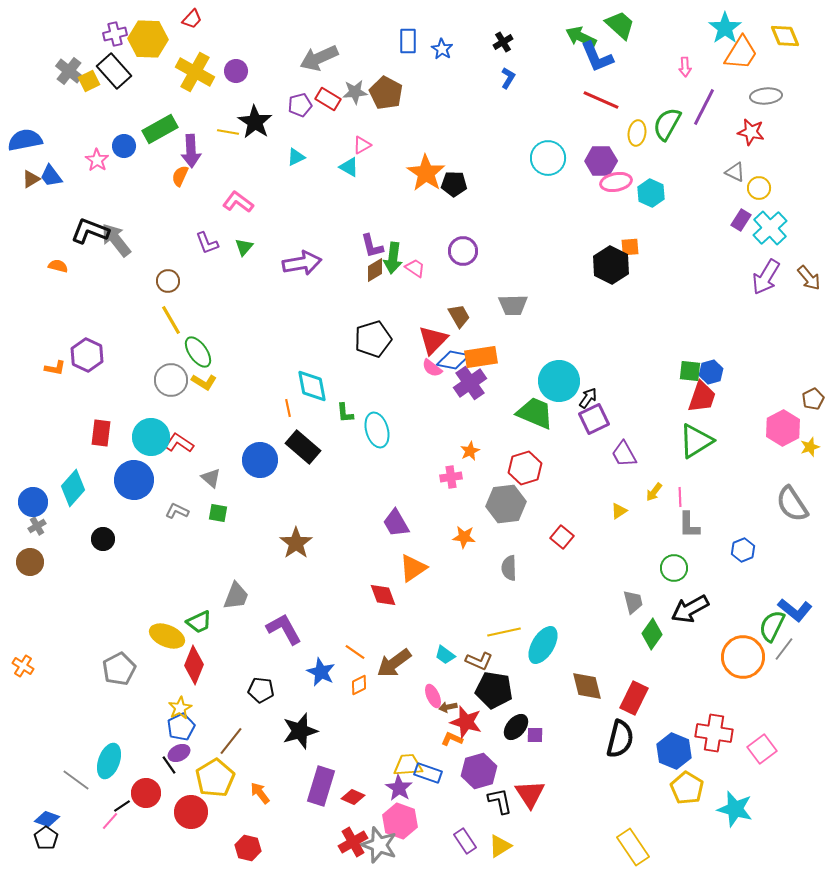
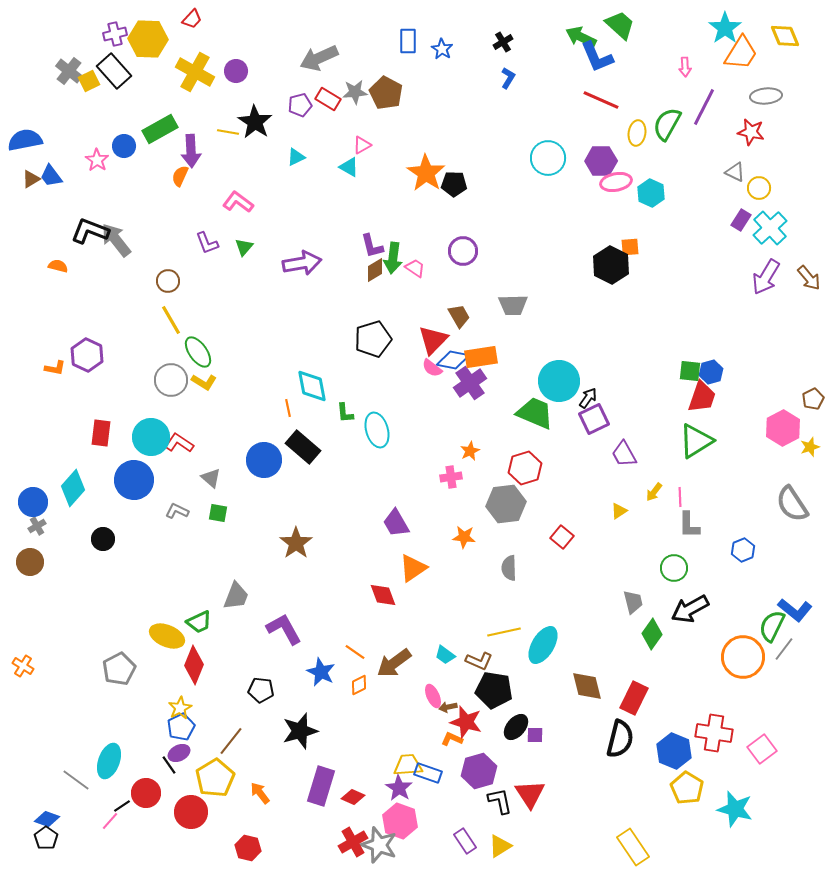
blue circle at (260, 460): moved 4 px right
